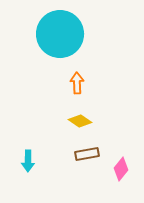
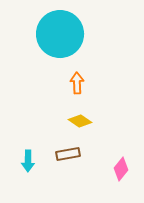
brown rectangle: moved 19 px left
